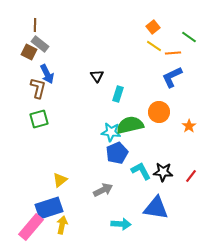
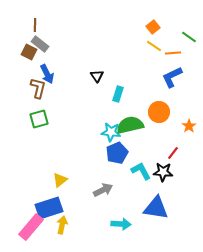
red line: moved 18 px left, 23 px up
